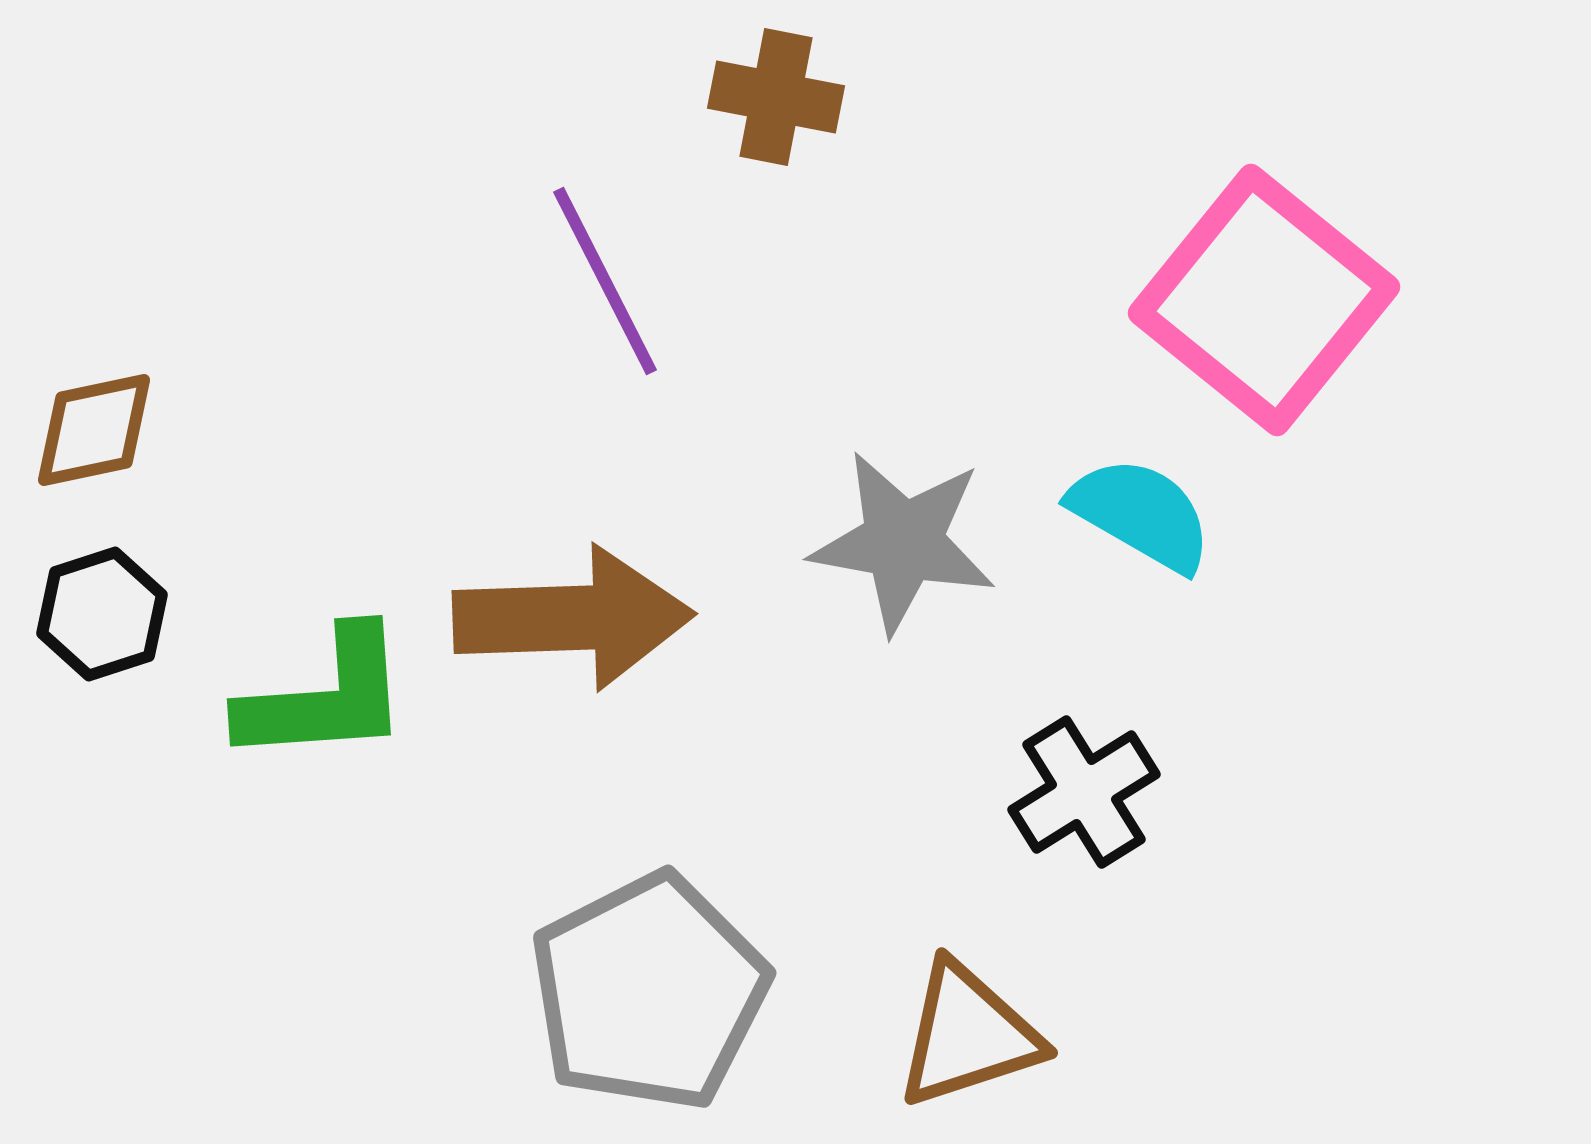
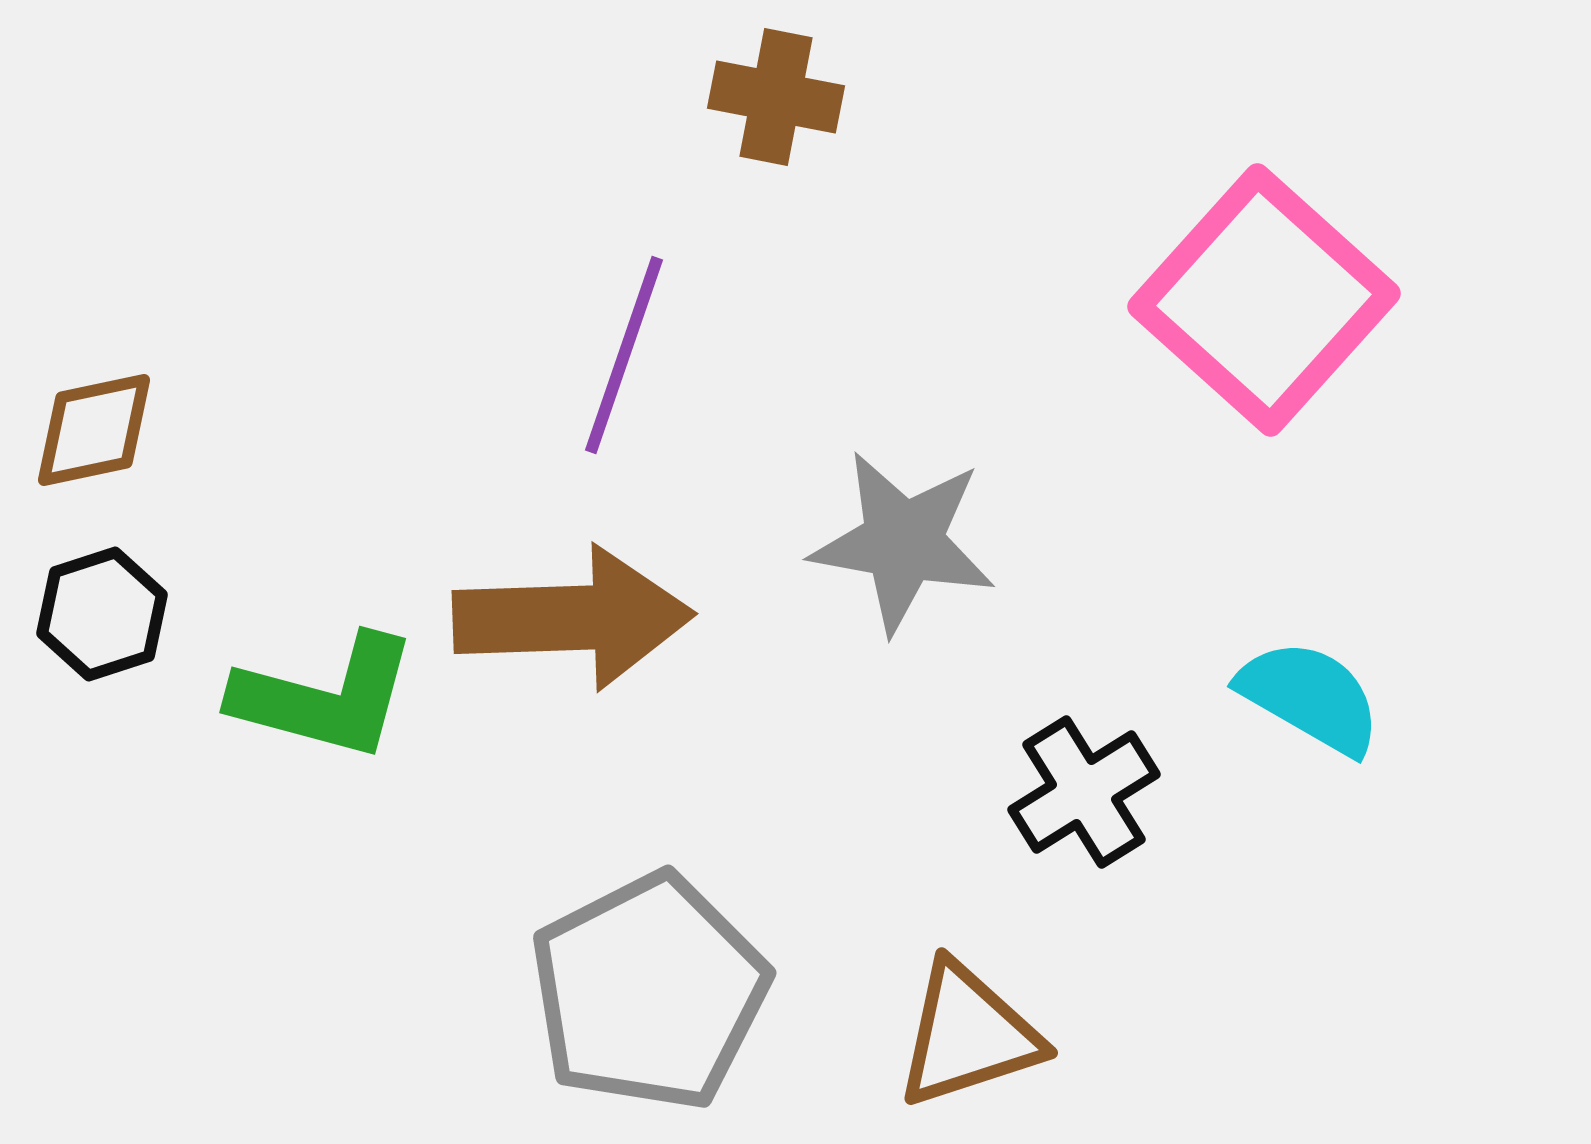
purple line: moved 19 px right, 74 px down; rotated 46 degrees clockwise
pink square: rotated 3 degrees clockwise
cyan semicircle: moved 169 px right, 183 px down
green L-shape: rotated 19 degrees clockwise
